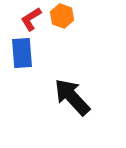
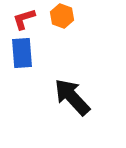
red L-shape: moved 7 px left; rotated 15 degrees clockwise
